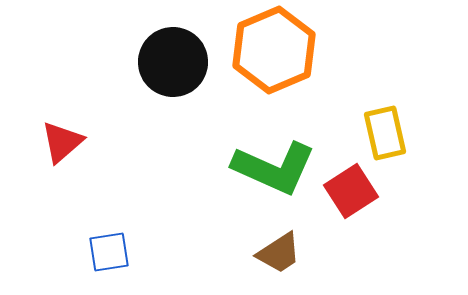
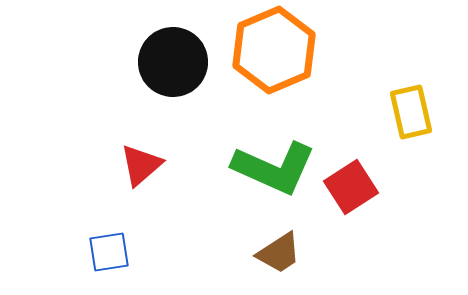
yellow rectangle: moved 26 px right, 21 px up
red triangle: moved 79 px right, 23 px down
red square: moved 4 px up
